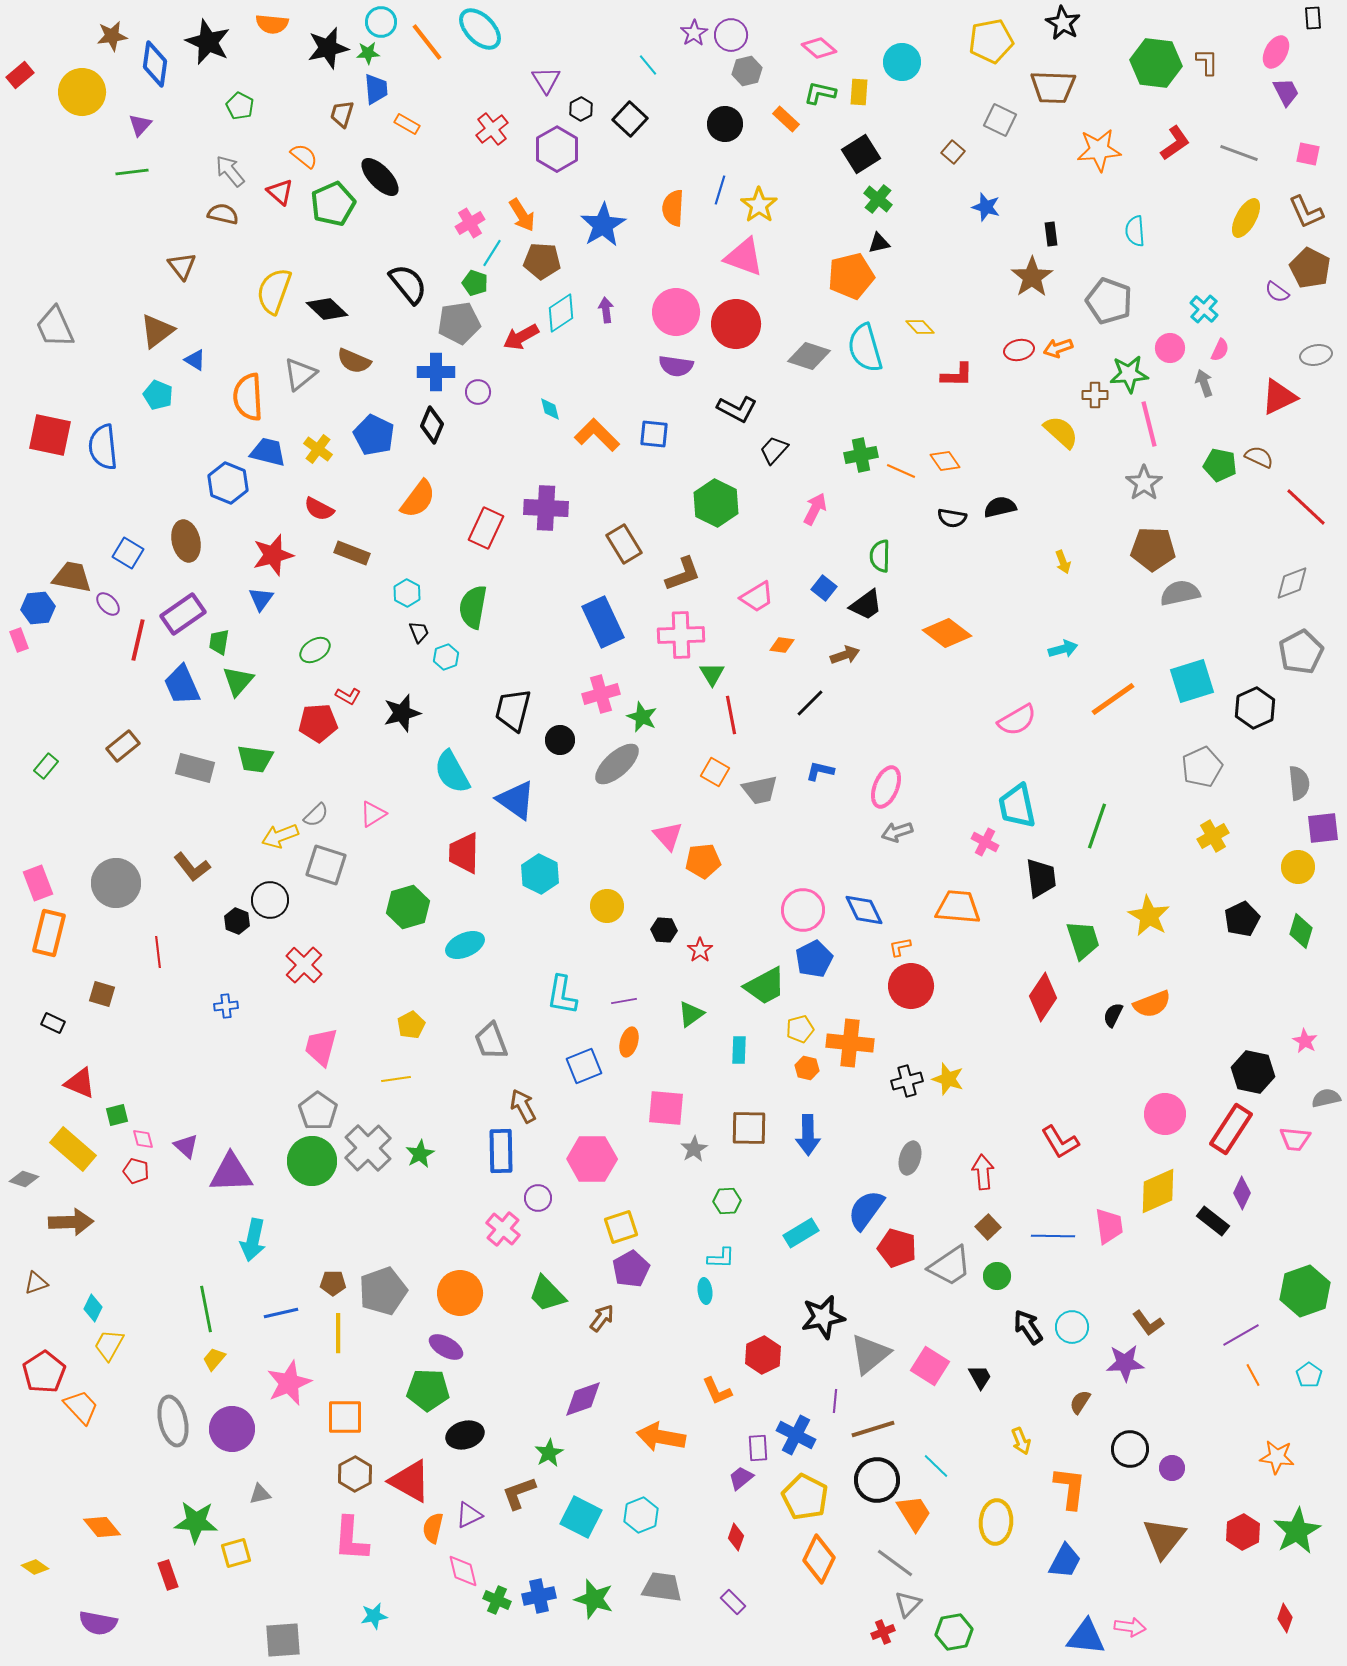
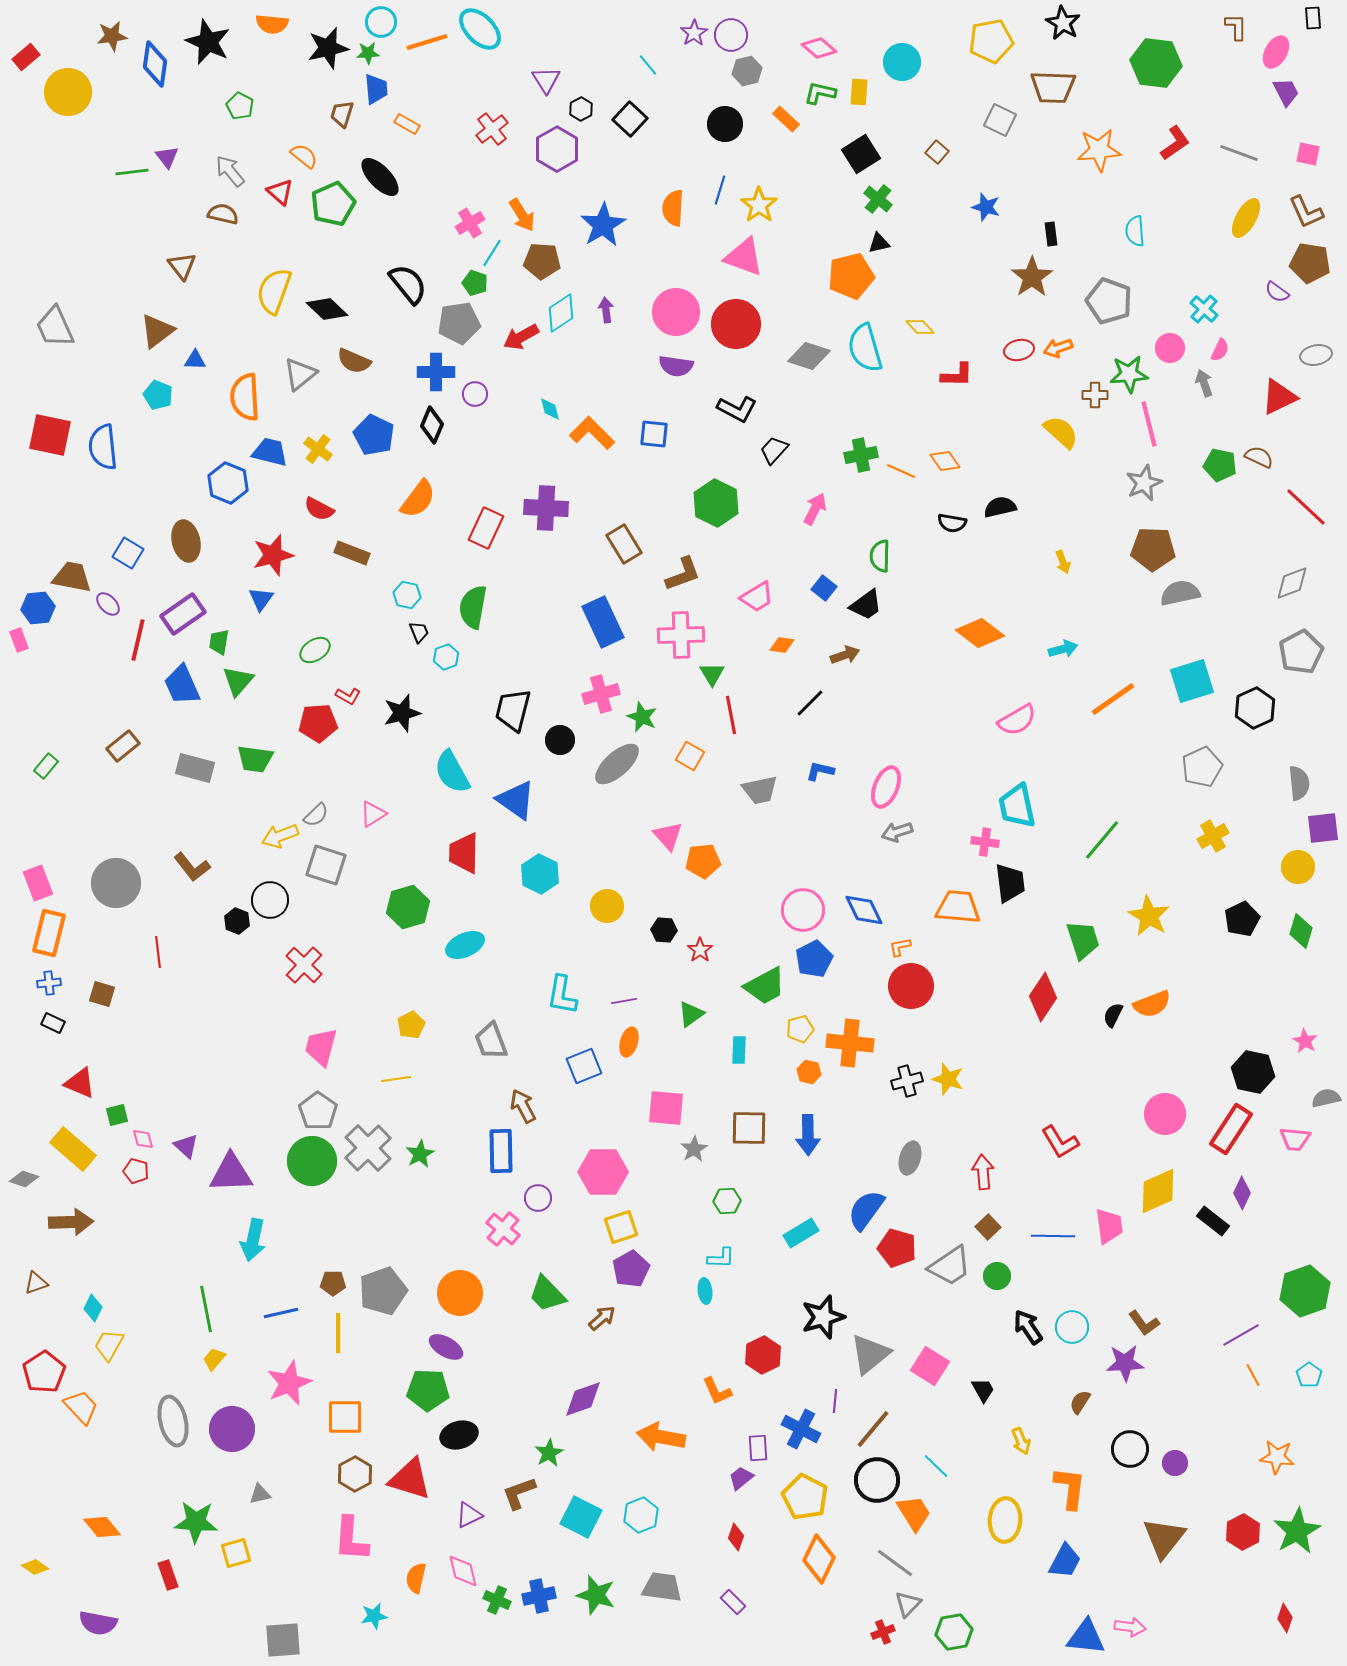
orange line at (427, 42): rotated 69 degrees counterclockwise
brown L-shape at (1207, 62): moved 29 px right, 35 px up
red rectangle at (20, 75): moved 6 px right, 18 px up
yellow circle at (82, 92): moved 14 px left
purple triangle at (140, 125): moved 27 px right, 32 px down; rotated 20 degrees counterclockwise
brown square at (953, 152): moved 16 px left
brown pentagon at (1310, 268): moved 5 px up; rotated 18 degrees counterclockwise
blue triangle at (195, 360): rotated 30 degrees counterclockwise
purple circle at (478, 392): moved 3 px left, 2 px down
orange semicircle at (248, 397): moved 3 px left
orange L-shape at (597, 435): moved 5 px left, 2 px up
blue trapezoid at (268, 452): moved 2 px right
gray star at (1144, 483): rotated 12 degrees clockwise
black semicircle at (952, 518): moved 5 px down
cyan hexagon at (407, 593): moved 2 px down; rotated 16 degrees counterclockwise
orange diamond at (947, 633): moved 33 px right
orange square at (715, 772): moved 25 px left, 16 px up
green line at (1097, 826): moved 5 px right, 14 px down; rotated 21 degrees clockwise
pink cross at (985, 842): rotated 20 degrees counterclockwise
black trapezoid at (1041, 878): moved 31 px left, 5 px down
blue cross at (226, 1006): moved 177 px left, 23 px up
orange hexagon at (807, 1068): moved 2 px right, 4 px down
pink hexagon at (592, 1159): moved 11 px right, 13 px down
black star at (823, 1317): rotated 6 degrees counterclockwise
brown arrow at (602, 1318): rotated 12 degrees clockwise
brown L-shape at (1148, 1323): moved 4 px left
black trapezoid at (980, 1377): moved 3 px right, 13 px down
brown line at (873, 1429): rotated 33 degrees counterclockwise
black ellipse at (465, 1435): moved 6 px left
blue cross at (796, 1435): moved 5 px right, 6 px up
purple circle at (1172, 1468): moved 3 px right, 5 px up
red triangle at (410, 1481): moved 2 px up; rotated 12 degrees counterclockwise
yellow ellipse at (996, 1522): moved 9 px right, 2 px up
orange semicircle at (433, 1528): moved 17 px left, 50 px down
green star at (594, 1599): moved 2 px right, 4 px up
